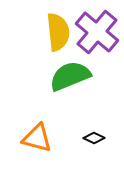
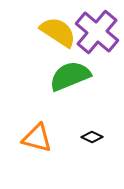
yellow semicircle: rotated 51 degrees counterclockwise
black diamond: moved 2 px left, 1 px up
